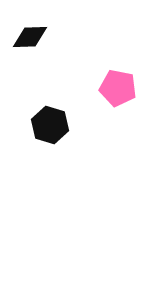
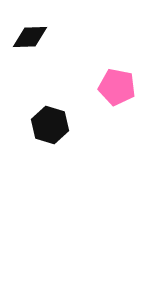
pink pentagon: moved 1 px left, 1 px up
